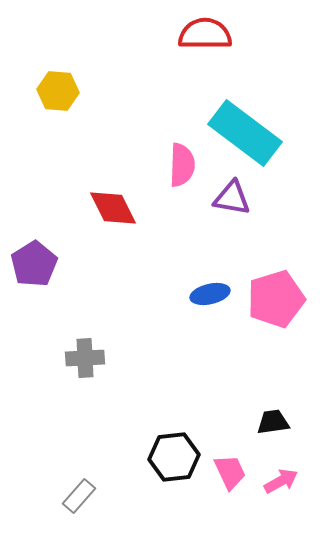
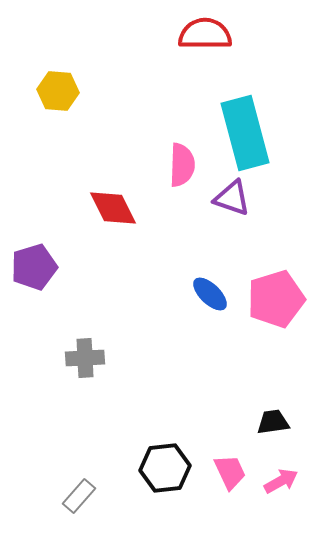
cyan rectangle: rotated 38 degrees clockwise
purple triangle: rotated 9 degrees clockwise
purple pentagon: moved 3 px down; rotated 15 degrees clockwise
blue ellipse: rotated 57 degrees clockwise
black hexagon: moved 9 px left, 11 px down
